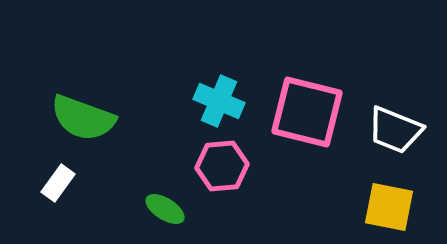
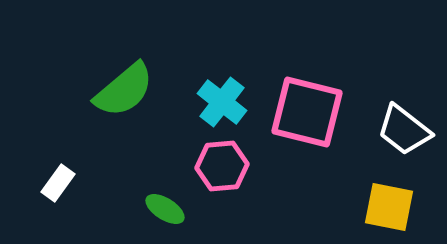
cyan cross: moved 3 px right, 1 px down; rotated 15 degrees clockwise
green semicircle: moved 41 px right, 28 px up; rotated 60 degrees counterclockwise
white trapezoid: moved 9 px right; rotated 16 degrees clockwise
